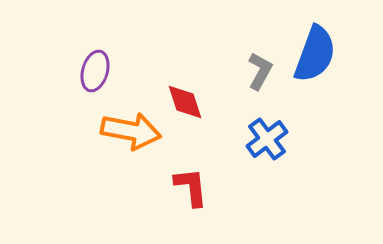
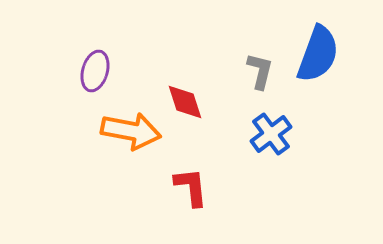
blue semicircle: moved 3 px right
gray L-shape: rotated 15 degrees counterclockwise
blue cross: moved 4 px right, 5 px up
